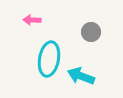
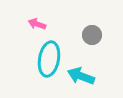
pink arrow: moved 5 px right, 4 px down; rotated 18 degrees clockwise
gray circle: moved 1 px right, 3 px down
